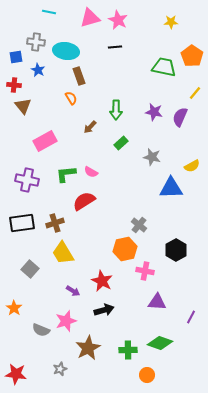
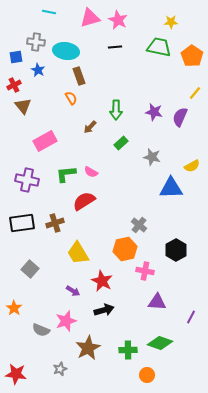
green trapezoid at (164, 67): moved 5 px left, 20 px up
red cross at (14, 85): rotated 32 degrees counterclockwise
yellow trapezoid at (63, 253): moved 15 px right
